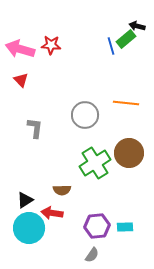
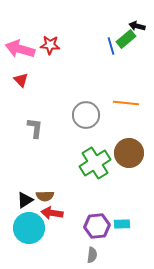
red star: moved 1 px left
gray circle: moved 1 px right
brown semicircle: moved 17 px left, 6 px down
cyan rectangle: moved 3 px left, 3 px up
gray semicircle: rotated 28 degrees counterclockwise
